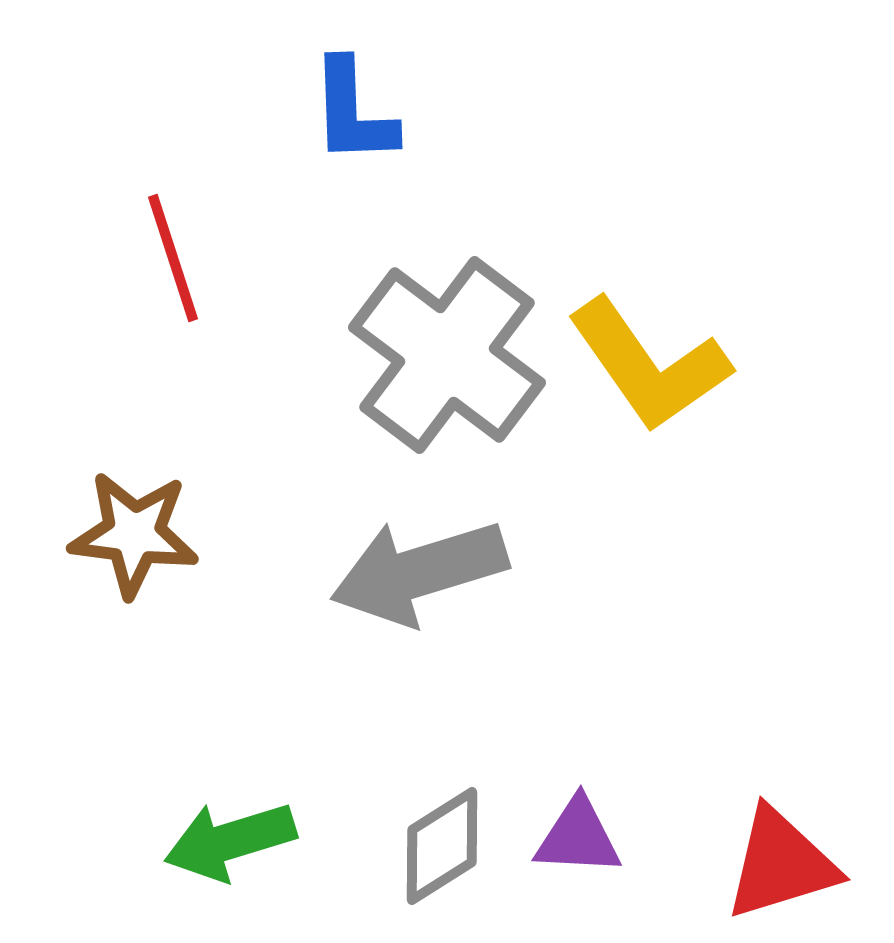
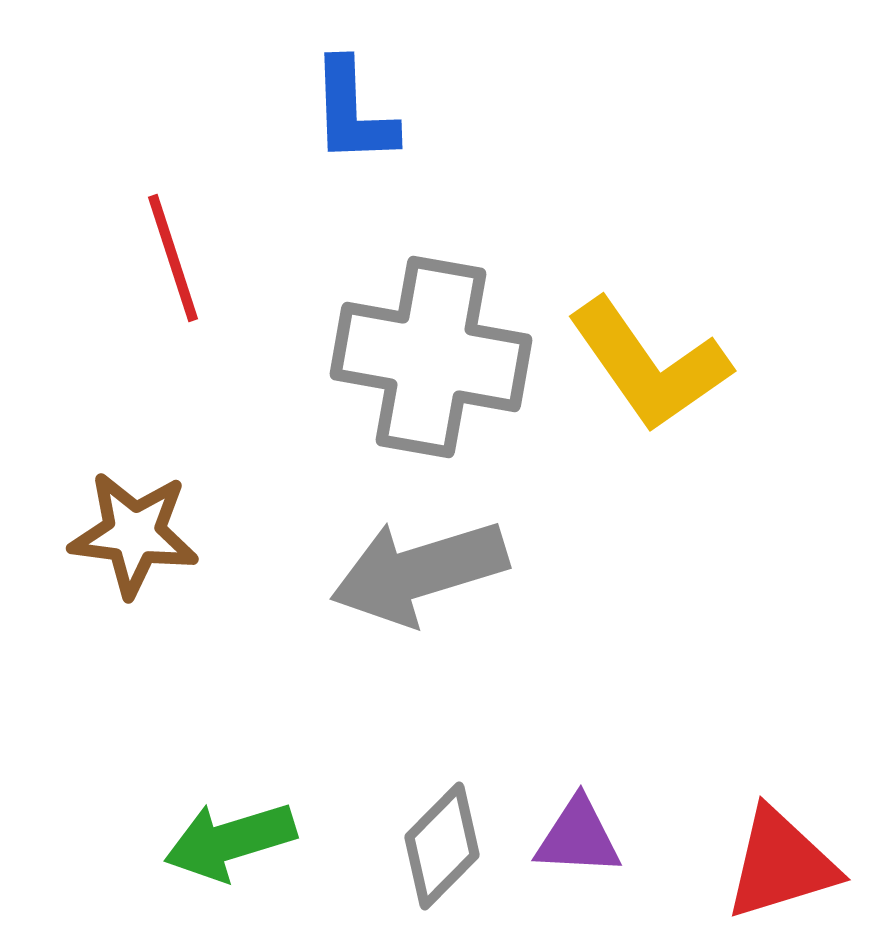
gray cross: moved 16 px left, 2 px down; rotated 27 degrees counterclockwise
gray diamond: rotated 13 degrees counterclockwise
